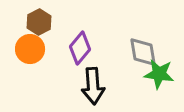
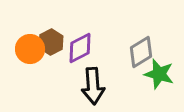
brown hexagon: moved 12 px right, 20 px down
purple diamond: rotated 24 degrees clockwise
gray diamond: moved 2 px left; rotated 68 degrees clockwise
green star: rotated 8 degrees clockwise
